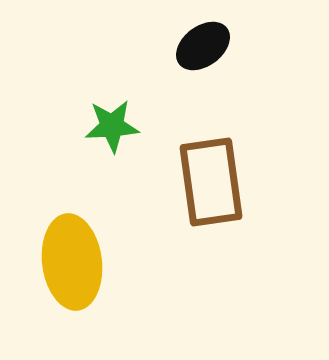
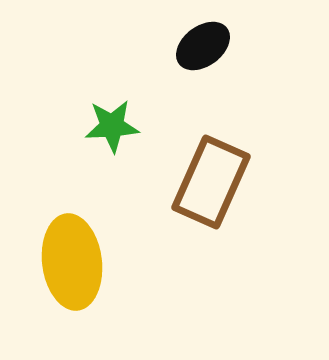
brown rectangle: rotated 32 degrees clockwise
